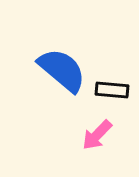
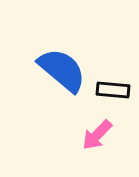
black rectangle: moved 1 px right
